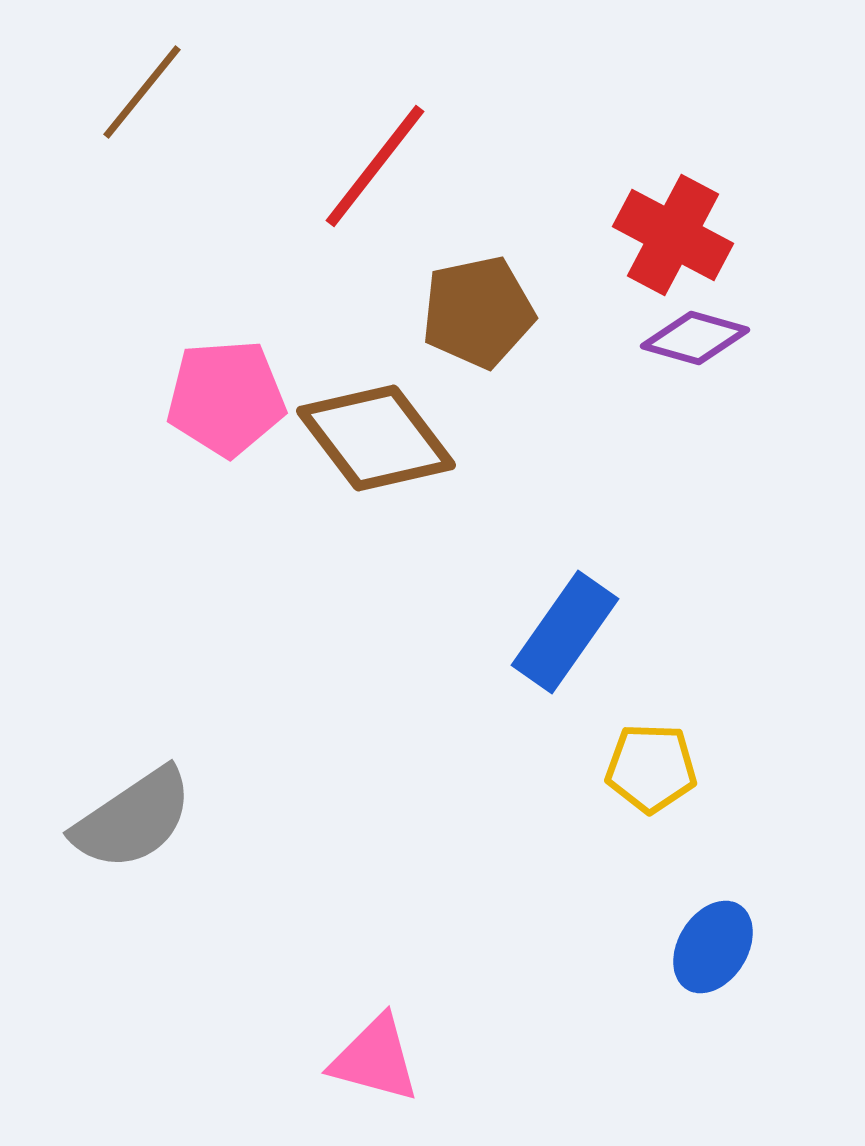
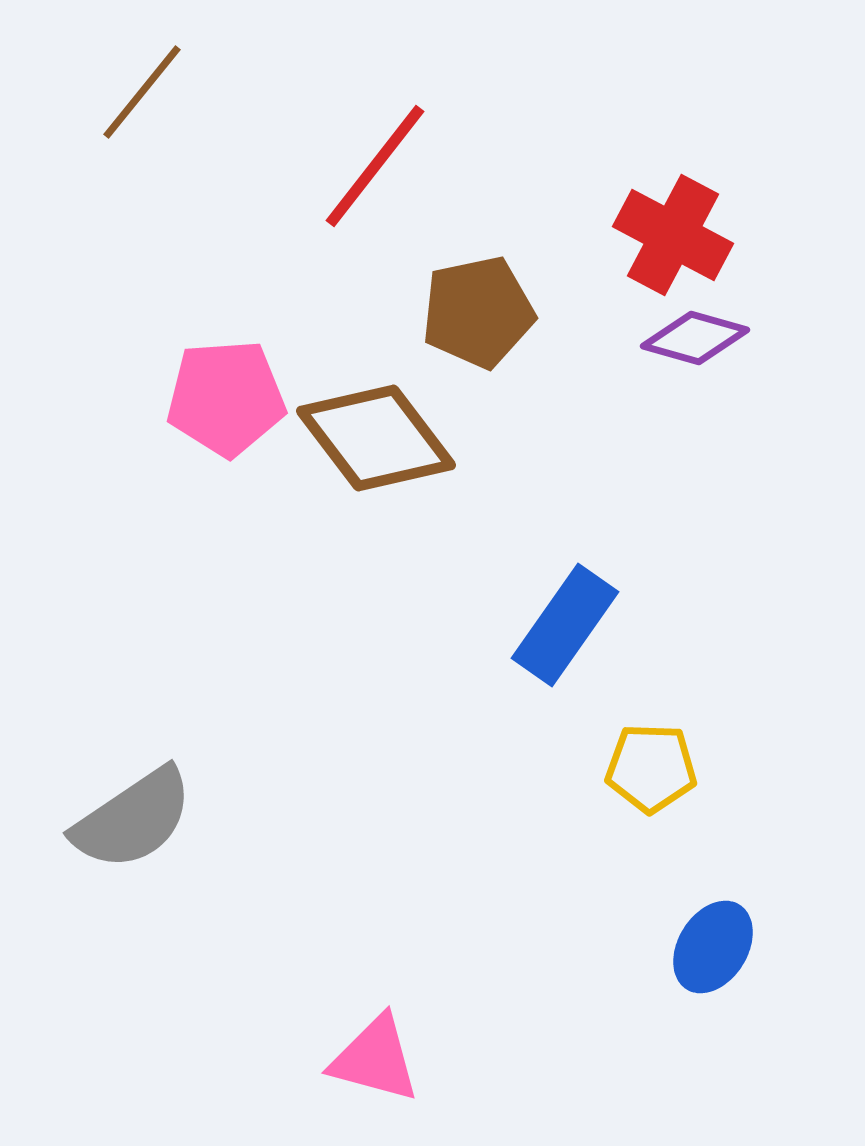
blue rectangle: moved 7 px up
